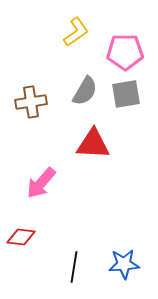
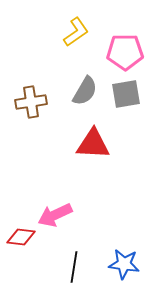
pink arrow: moved 14 px right, 32 px down; rotated 24 degrees clockwise
blue star: rotated 12 degrees clockwise
